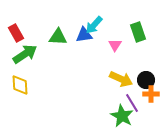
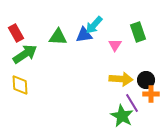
yellow arrow: rotated 20 degrees counterclockwise
